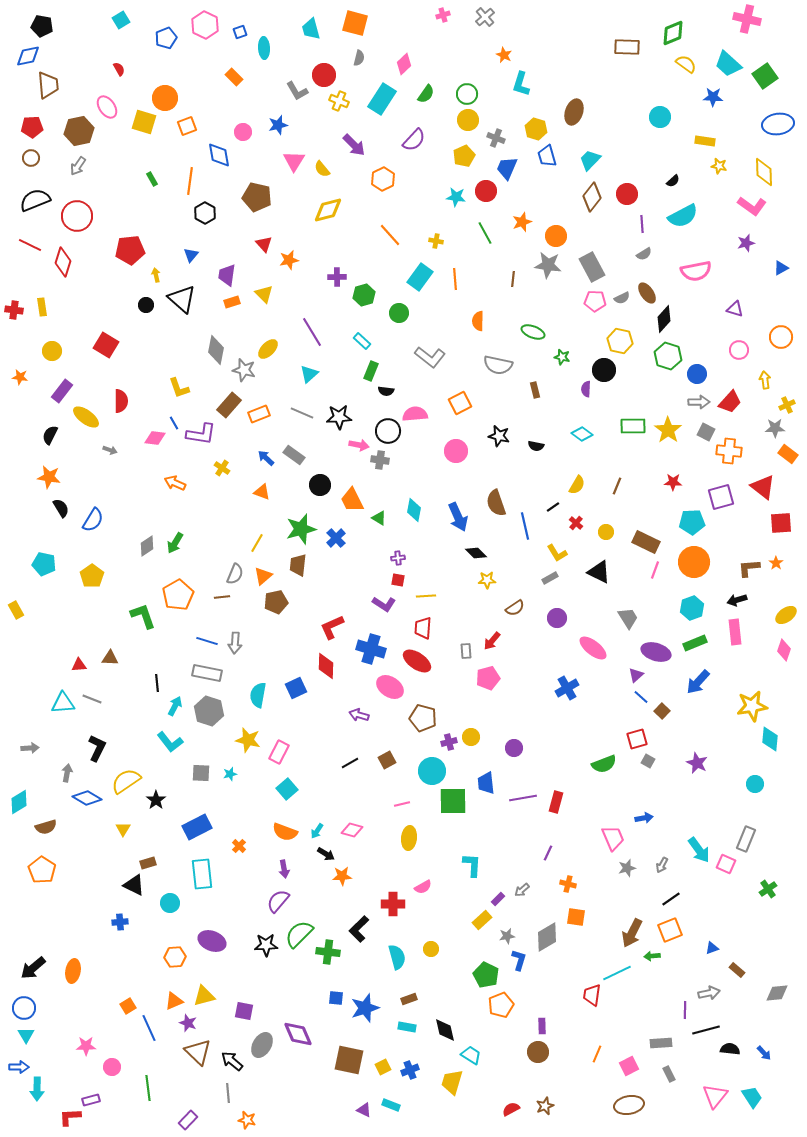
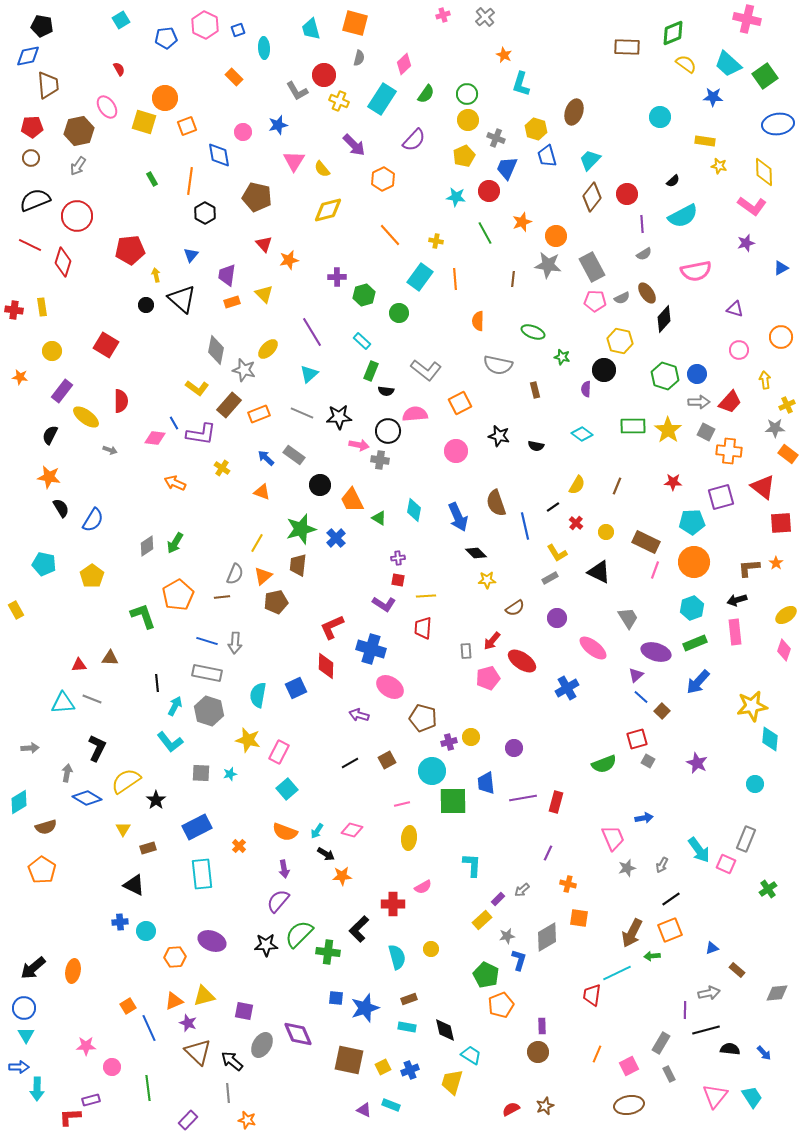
blue square at (240, 32): moved 2 px left, 2 px up
blue pentagon at (166, 38): rotated 15 degrees clockwise
red circle at (486, 191): moved 3 px right
green hexagon at (668, 356): moved 3 px left, 20 px down
gray L-shape at (430, 357): moved 4 px left, 13 px down
yellow L-shape at (179, 388): moved 18 px right; rotated 35 degrees counterclockwise
red ellipse at (417, 661): moved 105 px right
brown rectangle at (148, 863): moved 15 px up
cyan circle at (170, 903): moved 24 px left, 28 px down
orange square at (576, 917): moved 3 px right, 1 px down
gray rectangle at (661, 1043): rotated 55 degrees counterclockwise
